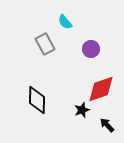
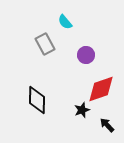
purple circle: moved 5 px left, 6 px down
